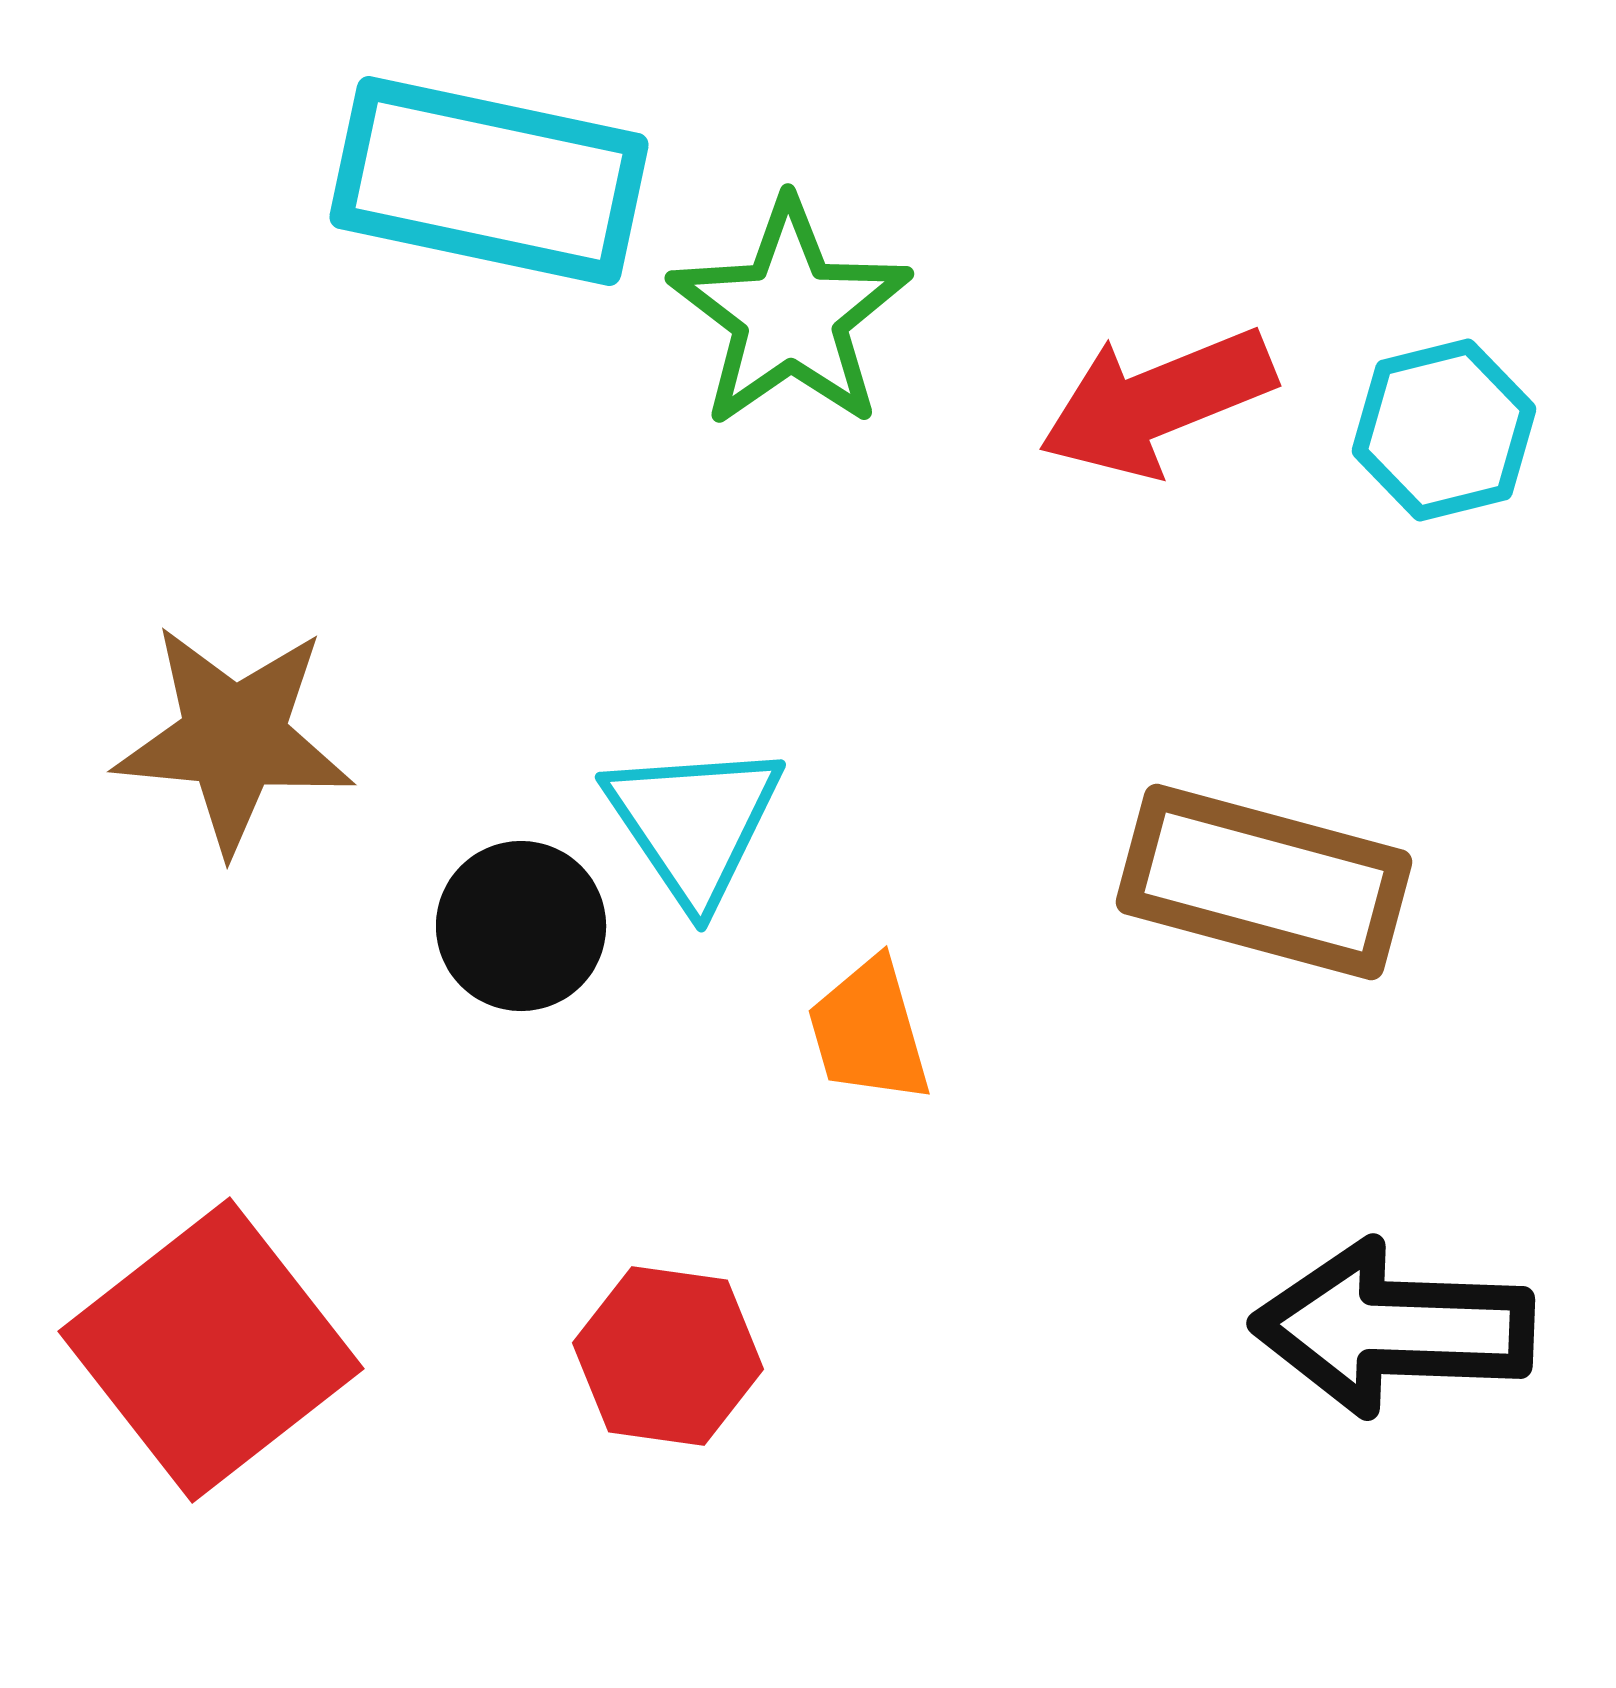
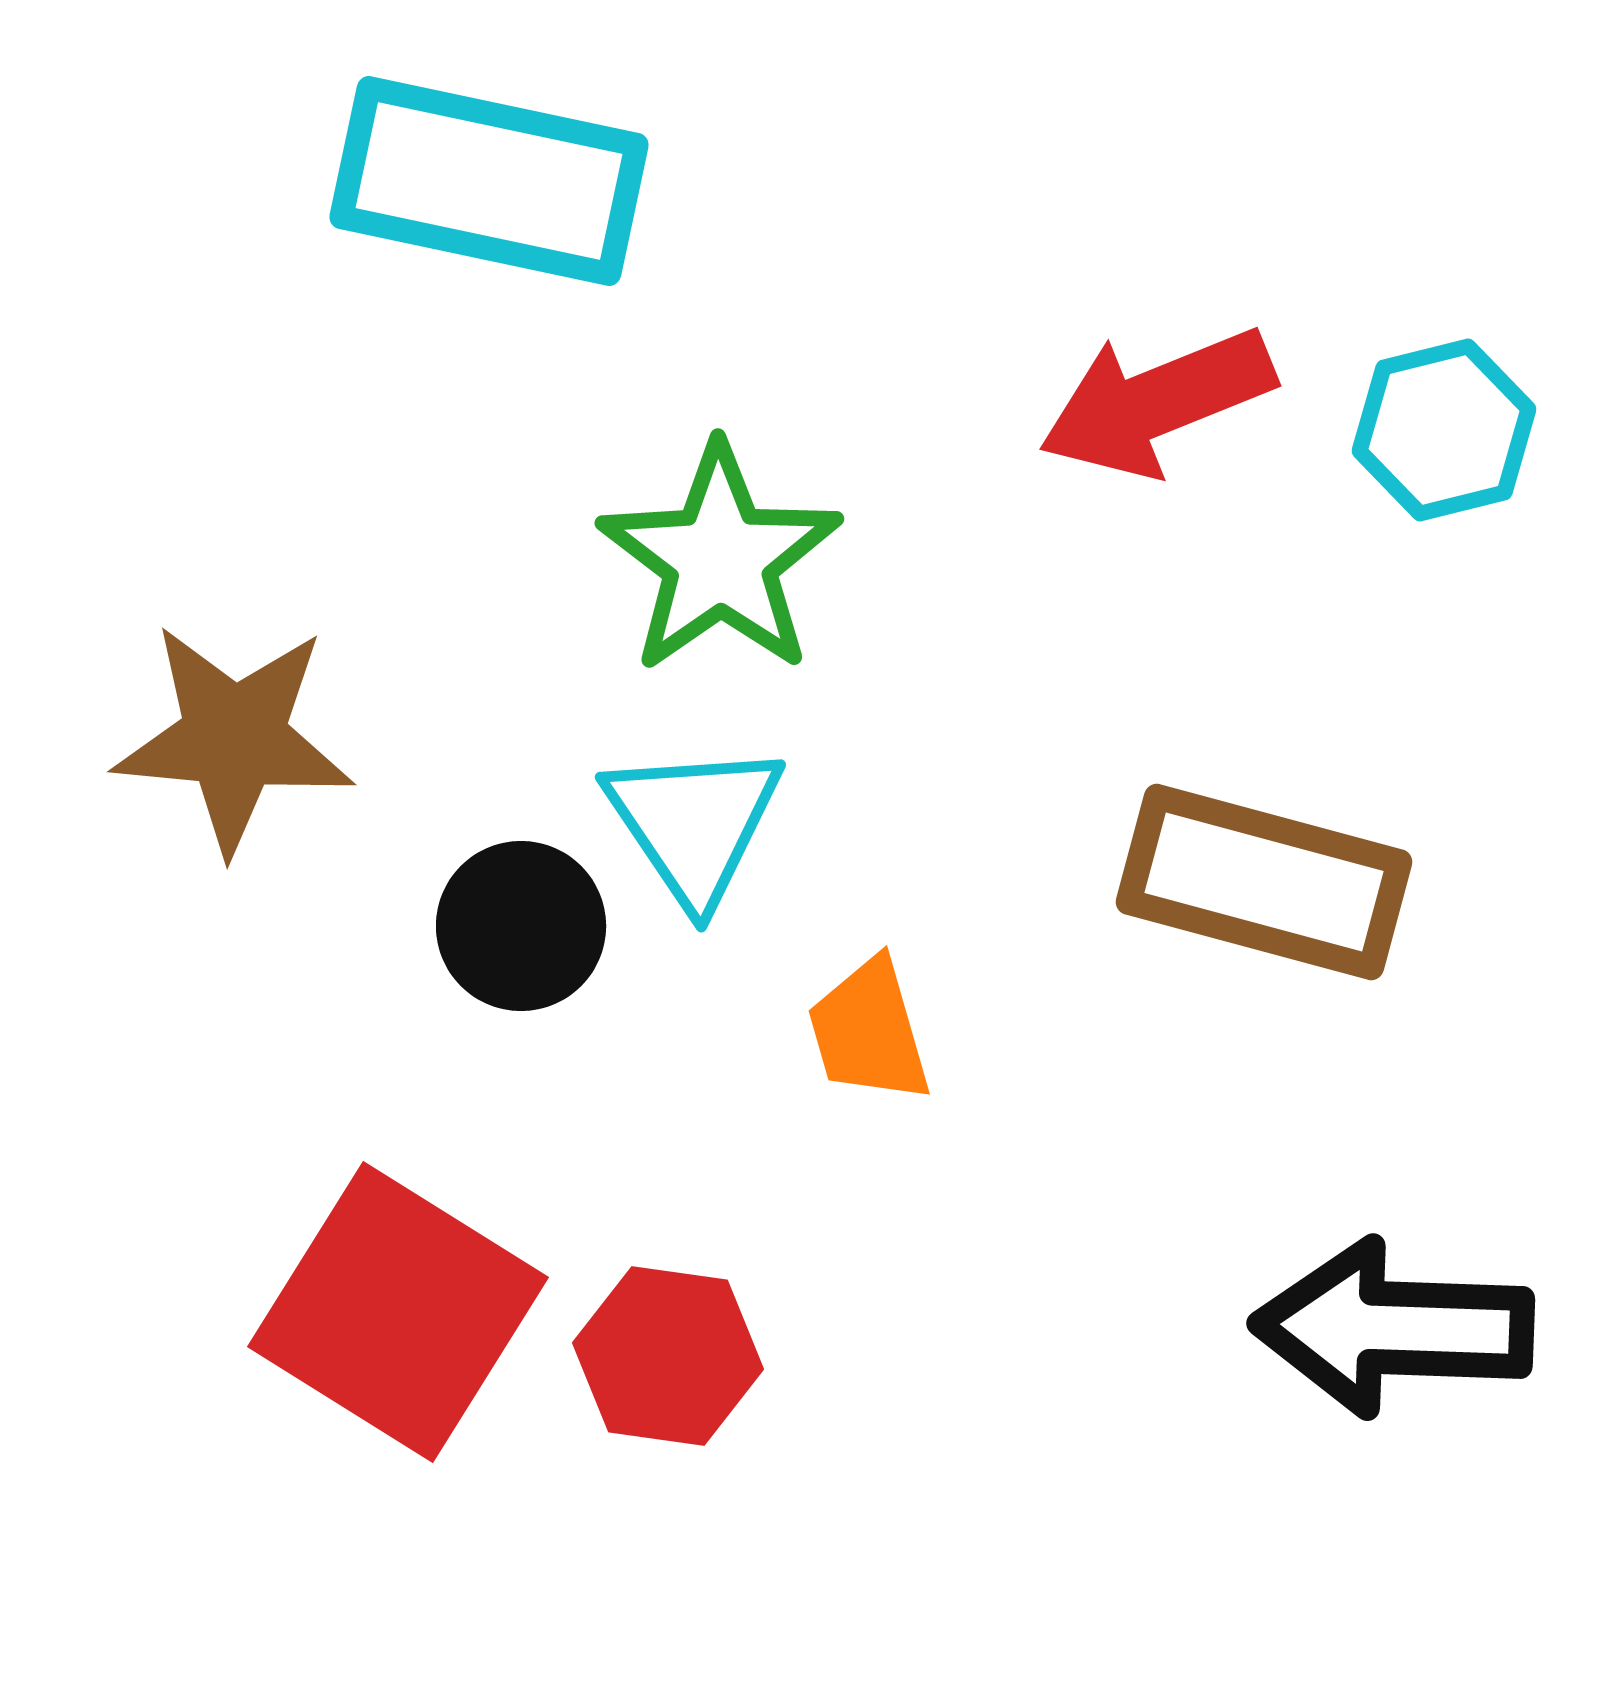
green star: moved 70 px left, 245 px down
red square: moved 187 px right, 38 px up; rotated 20 degrees counterclockwise
